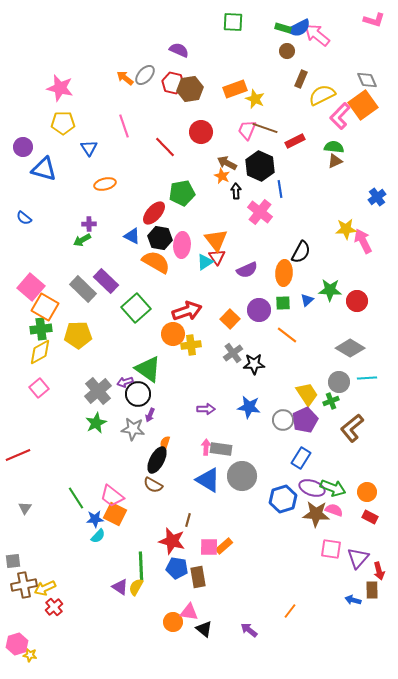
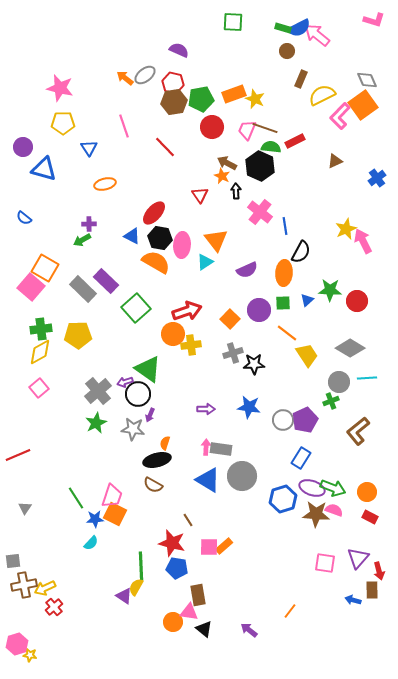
gray ellipse at (145, 75): rotated 10 degrees clockwise
brown hexagon at (190, 89): moved 16 px left, 13 px down
orange rectangle at (235, 89): moved 1 px left, 5 px down
red circle at (201, 132): moved 11 px right, 5 px up
green semicircle at (334, 147): moved 63 px left
blue line at (280, 189): moved 5 px right, 37 px down
green pentagon at (182, 193): moved 19 px right, 94 px up
blue cross at (377, 197): moved 19 px up
yellow star at (346, 229): rotated 20 degrees counterclockwise
red triangle at (217, 257): moved 17 px left, 62 px up
orange square at (45, 307): moved 39 px up
orange line at (287, 335): moved 2 px up
gray cross at (233, 353): rotated 18 degrees clockwise
yellow trapezoid at (307, 394): moved 39 px up
brown L-shape at (352, 428): moved 6 px right, 3 px down
black ellipse at (157, 460): rotated 48 degrees clockwise
pink trapezoid at (112, 496): rotated 110 degrees counterclockwise
brown line at (188, 520): rotated 48 degrees counterclockwise
cyan semicircle at (98, 536): moved 7 px left, 7 px down
red star at (172, 541): moved 2 px down
pink square at (331, 549): moved 6 px left, 14 px down
brown rectangle at (198, 577): moved 18 px down
purple triangle at (120, 587): moved 4 px right, 9 px down
